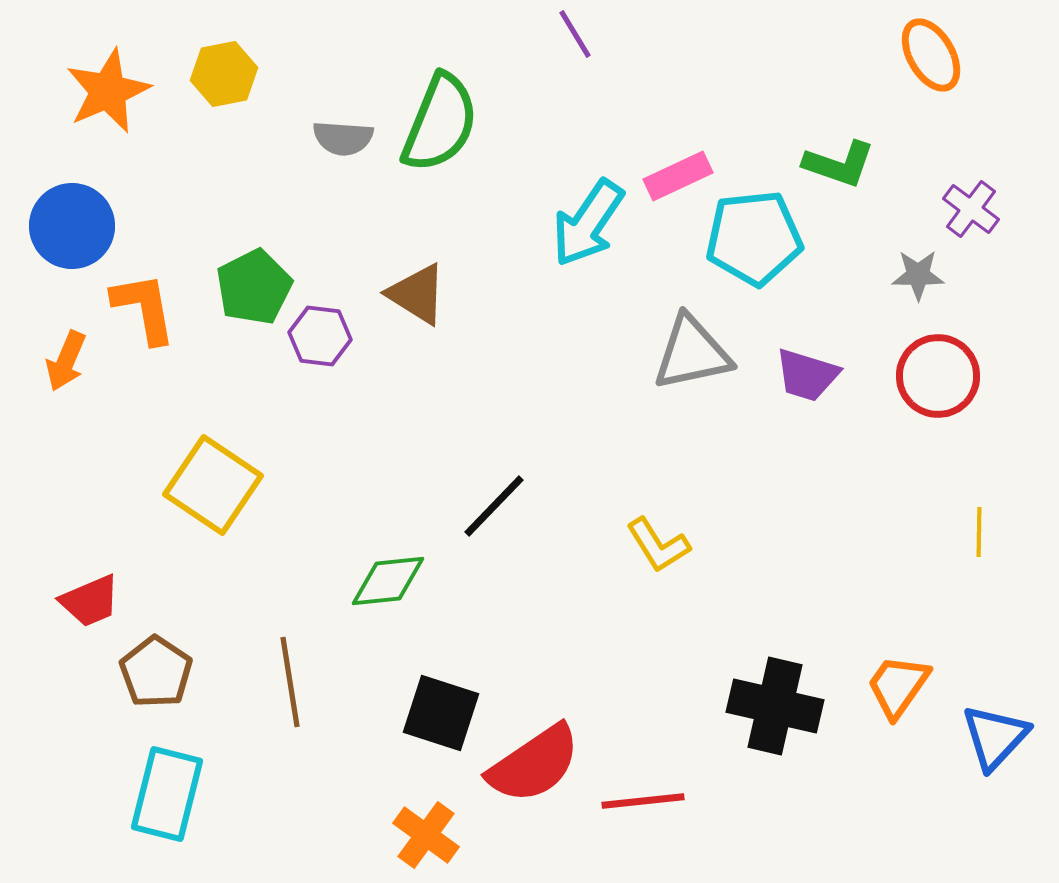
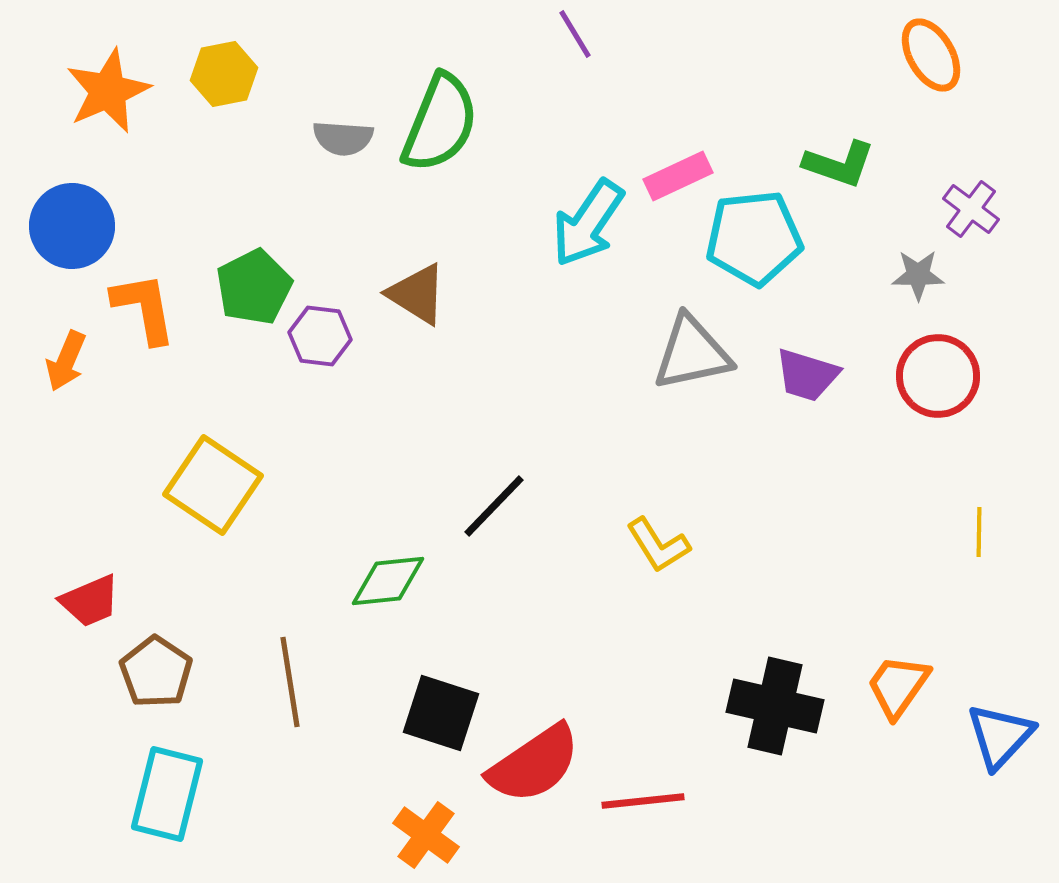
blue triangle: moved 5 px right, 1 px up
